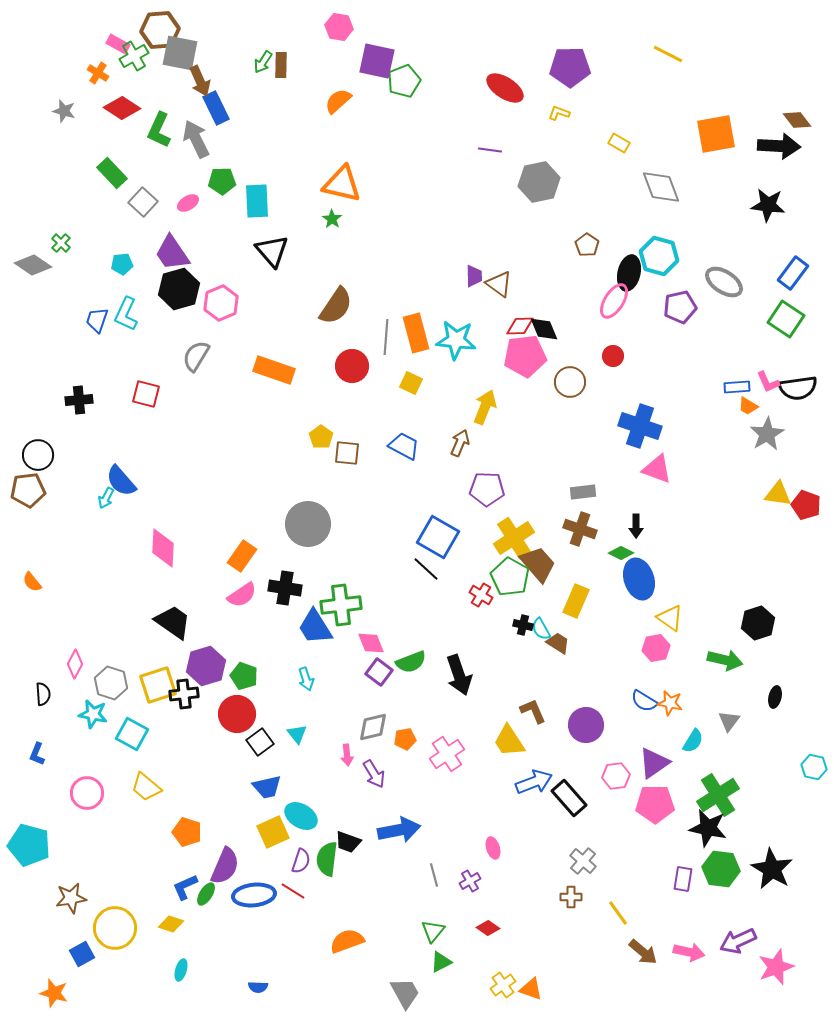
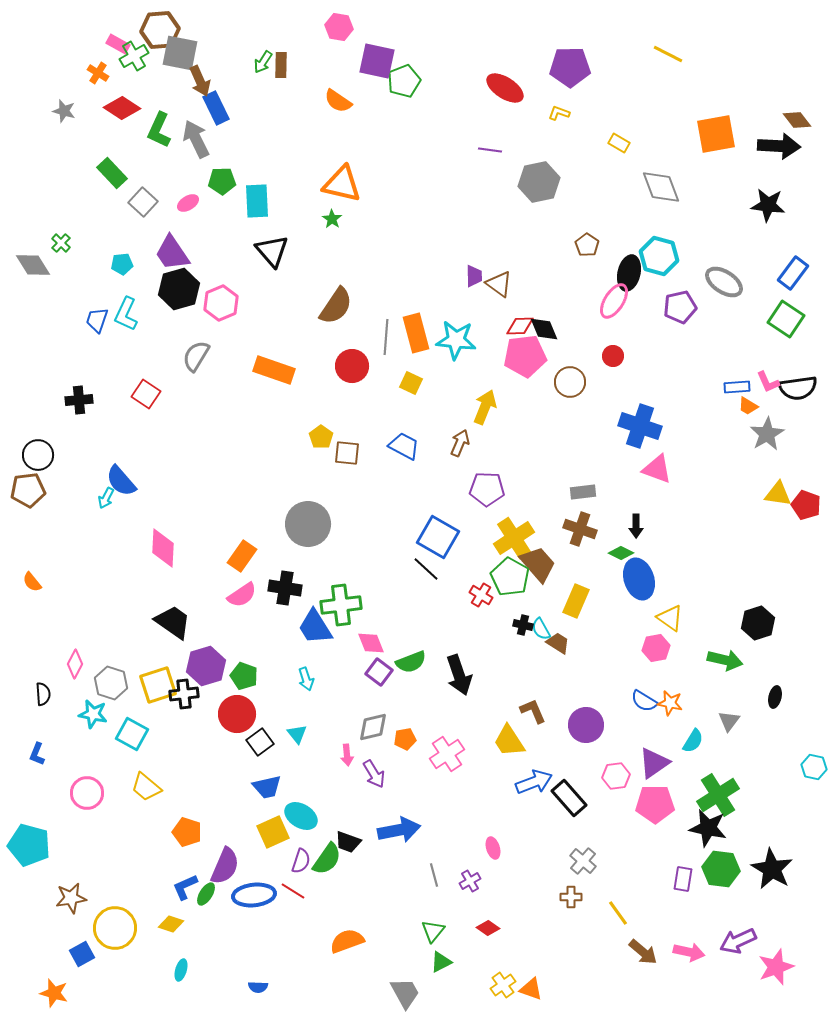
orange semicircle at (338, 101): rotated 104 degrees counterclockwise
gray diamond at (33, 265): rotated 24 degrees clockwise
red square at (146, 394): rotated 20 degrees clockwise
green semicircle at (327, 859): rotated 152 degrees counterclockwise
